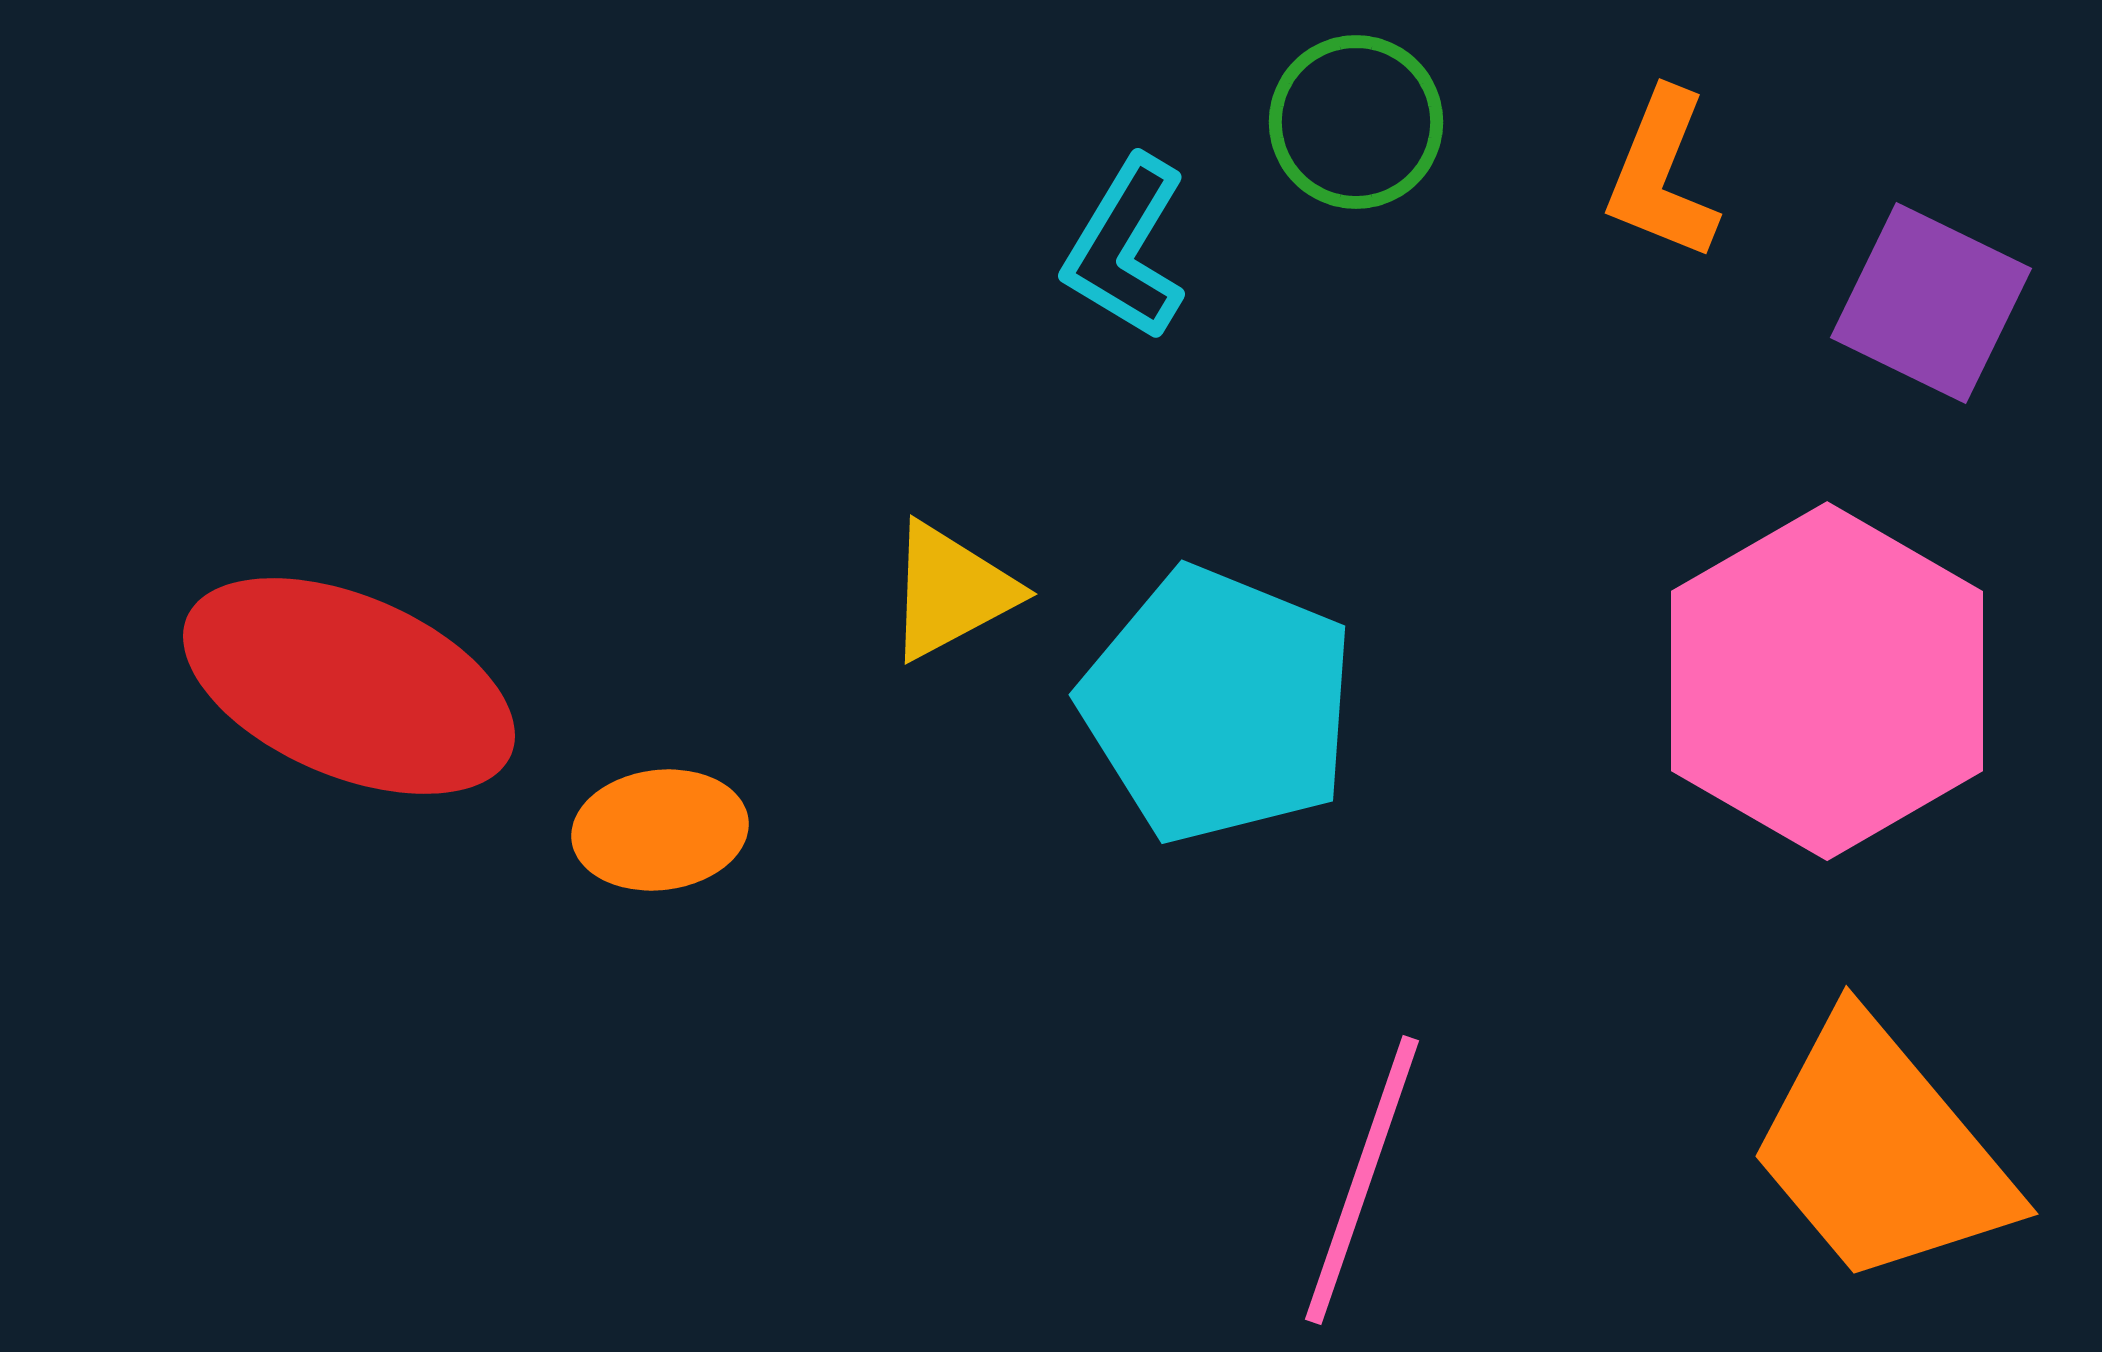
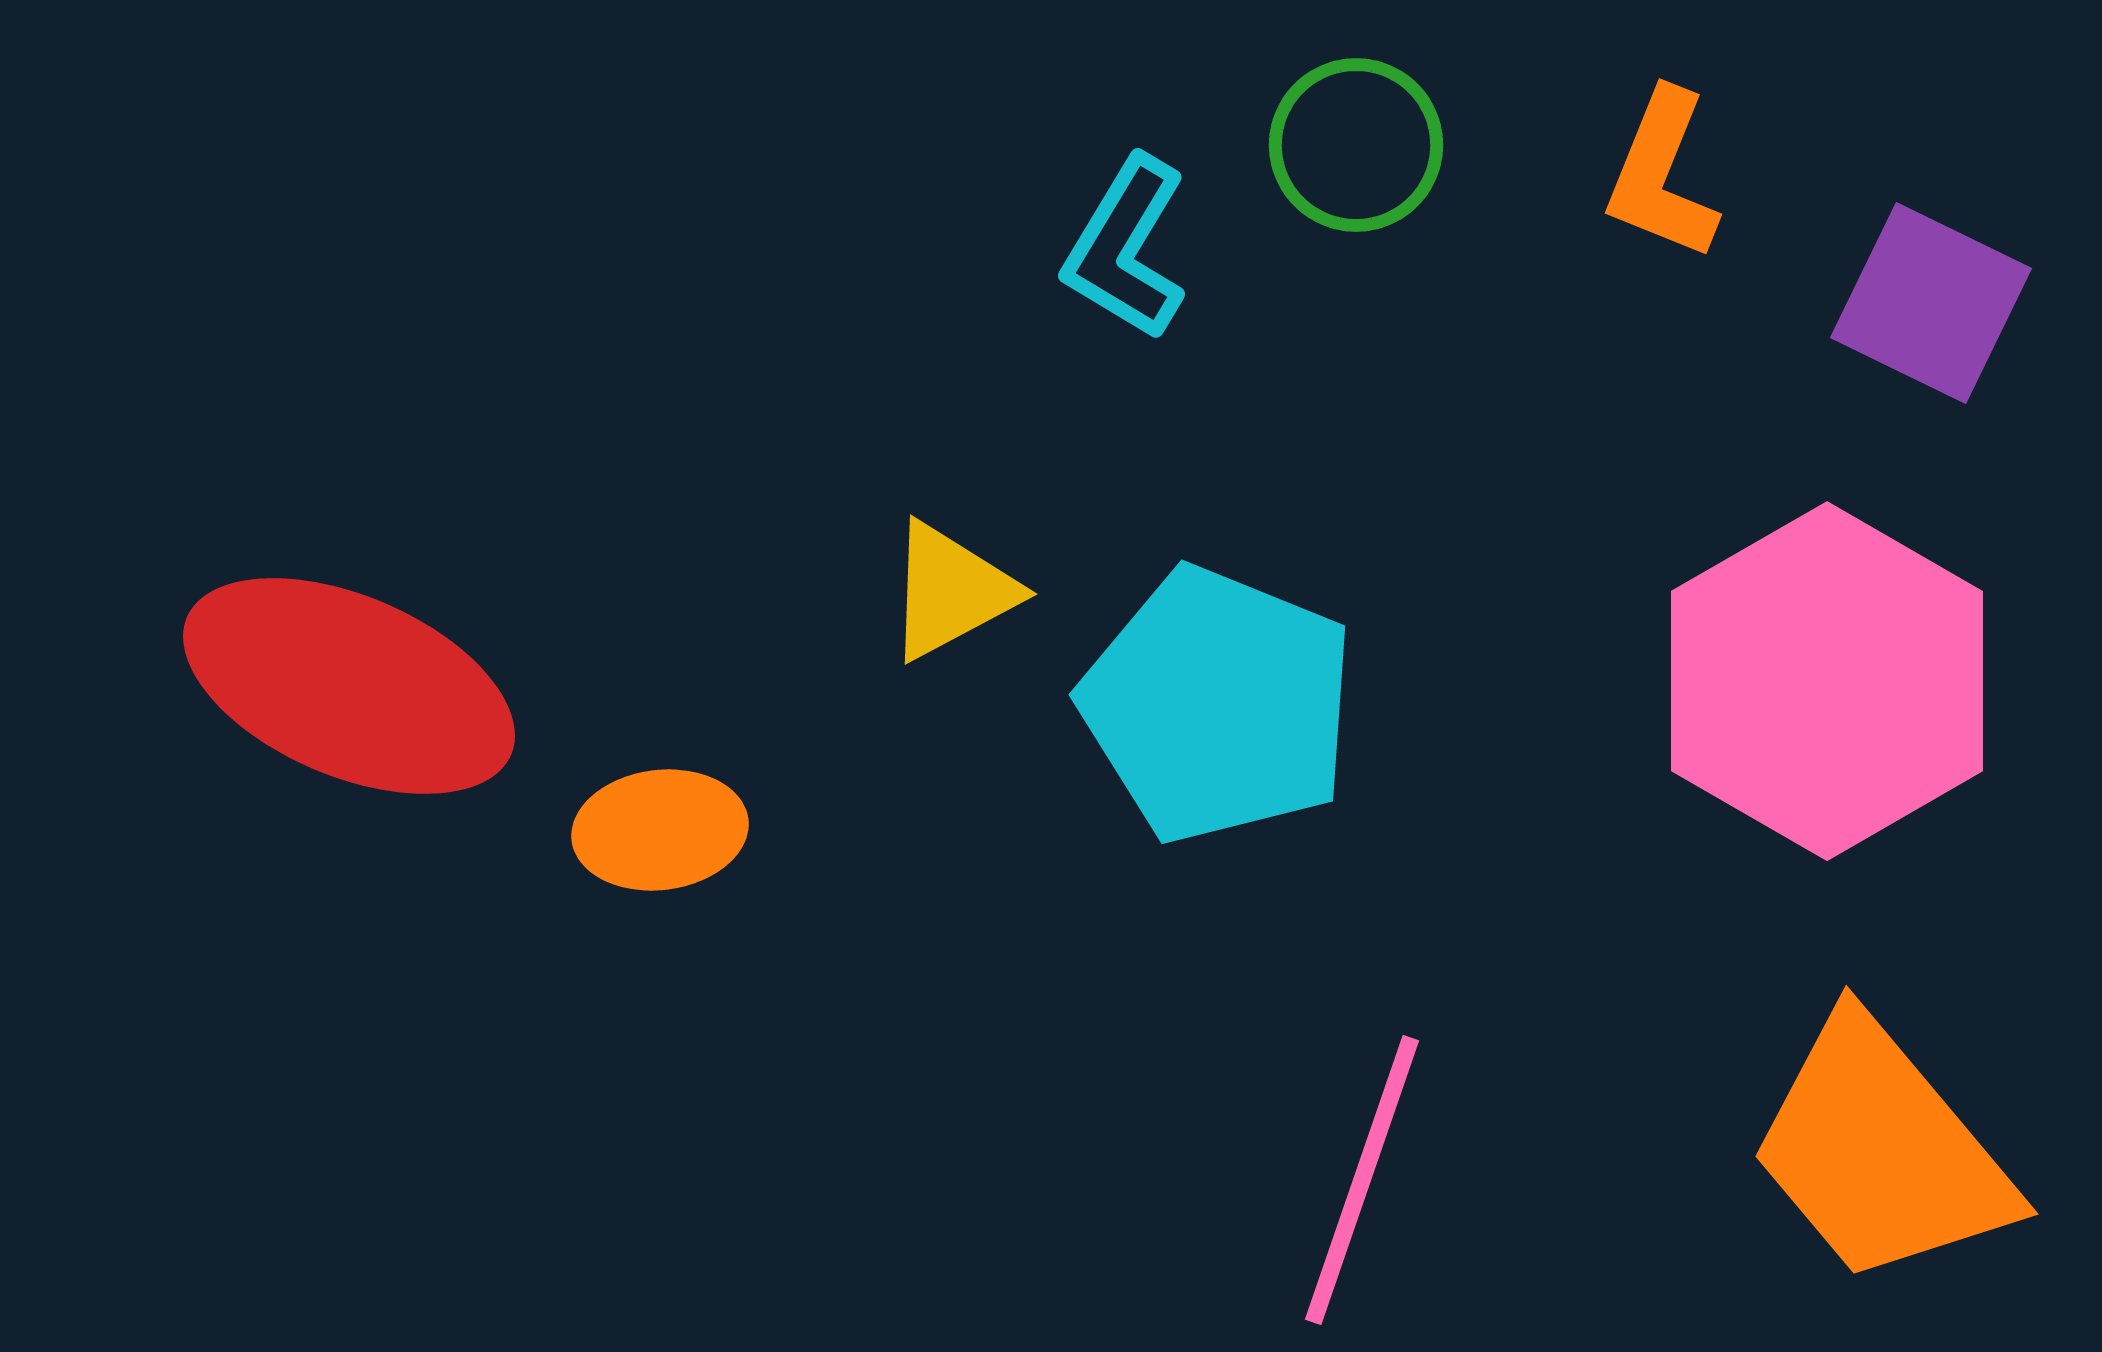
green circle: moved 23 px down
